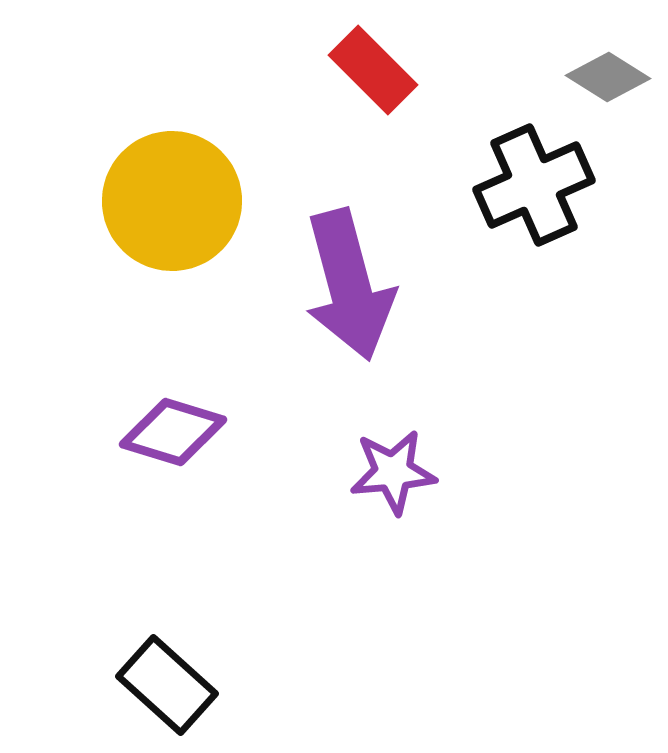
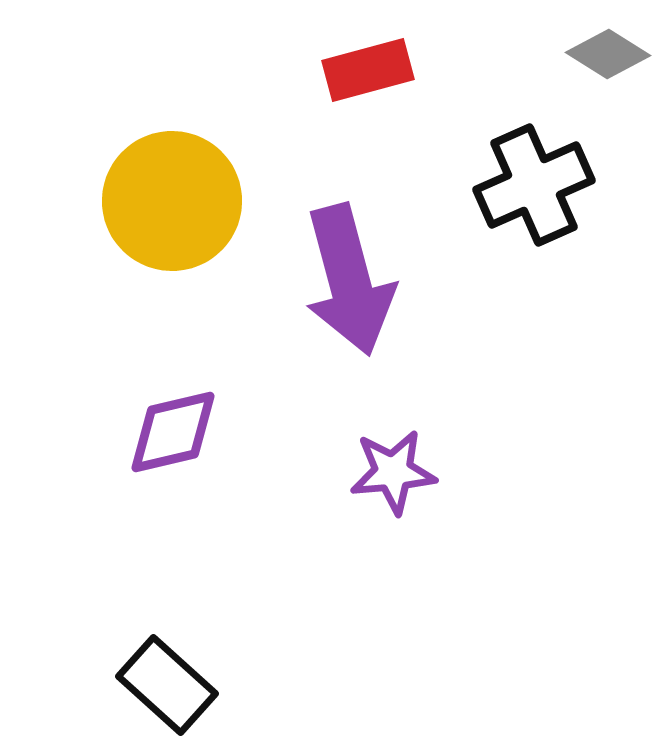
red rectangle: moved 5 px left; rotated 60 degrees counterclockwise
gray diamond: moved 23 px up
purple arrow: moved 5 px up
purple diamond: rotated 30 degrees counterclockwise
